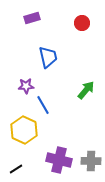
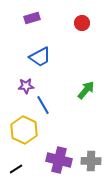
blue trapezoid: moved 8 px left; rotated 75 degrees clockwise
